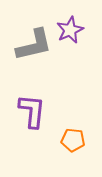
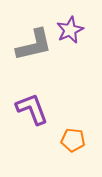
purple L-shape: moved 2 px up; rotated 27 degrees counterclockwise
